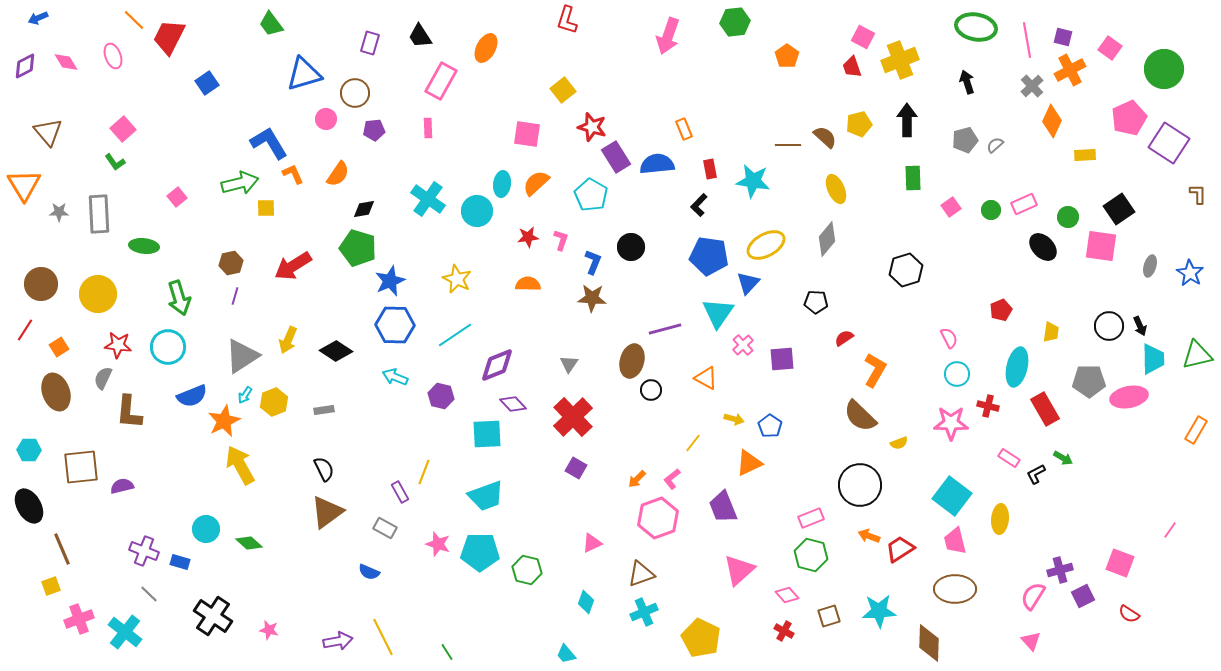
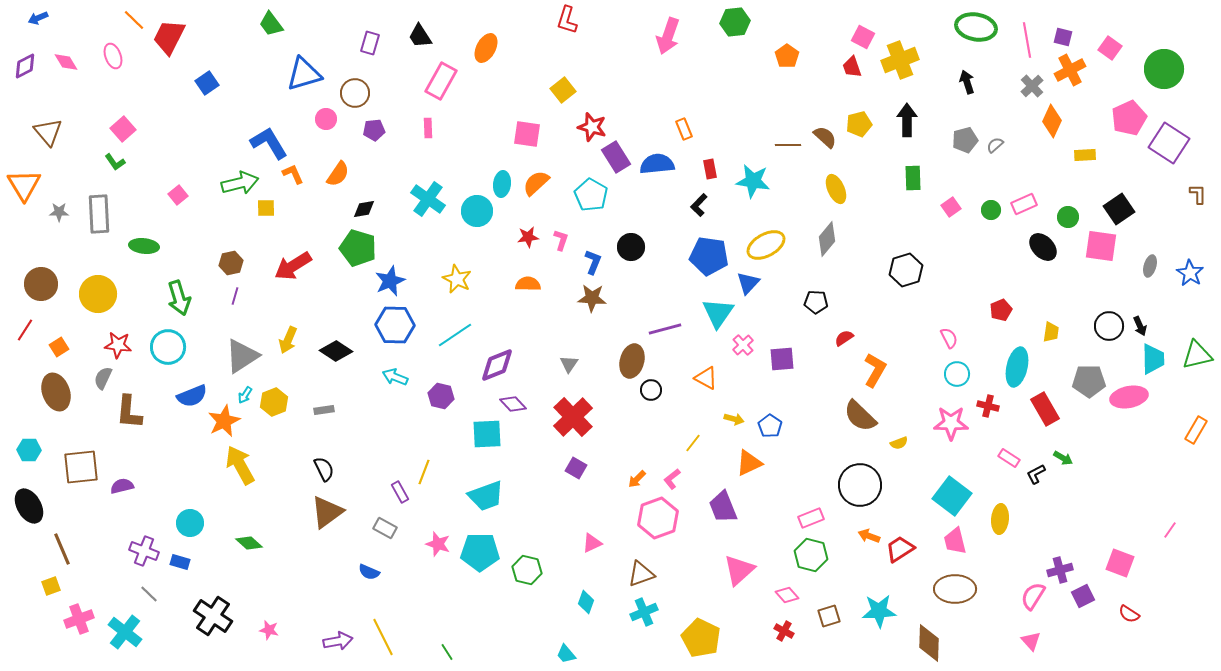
pink square at (177, 197): moved 1 px right, 2 px up
cyan circle at (206, 529): moved 16 px left, 6 px up
